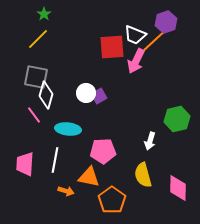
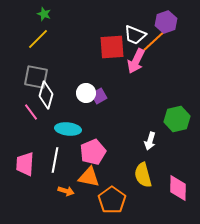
green star: rotated 16 degrees counterclockwise
pink line: moved 3 px left, 3 px up
pink pentagon: moved 10 px left, 1 px down; rotated 20 degrees counterclockwise
